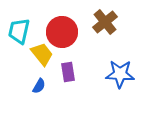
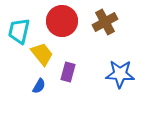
brown cross: rotated 10 degrees clockwise
red circle: moved 11 px up
purple rectangle: rotated 24 degrees clockwise
